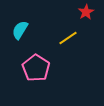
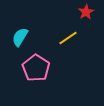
cyan semicircle: moved 7 px down
